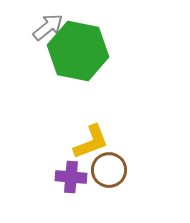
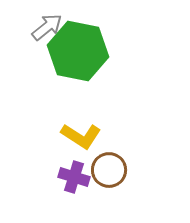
gray arrow: moved 1 px left
yellow L-shape: moved 10 px left, 6 px up; rotated 54 degrees clockwise
purple cross: moved 3 px right; rotated 12 degrees clockwise
